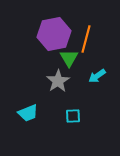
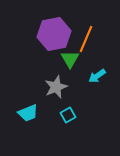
orange line: rotated 8 degrees clockwise
green triangle: moved 1 px right, 1 px down
gray star: moved 2 px left, 6 px down; rotated 10 degrees clockwise
cyan square: moved 5 px left, 1 px up; rotated 28 degrees counterclockwise
